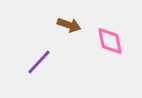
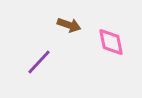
pink diamond: moved 1 px right, 1 px down
